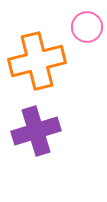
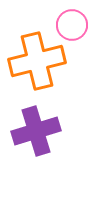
pink circle: moved 15 px left, 2 px up
